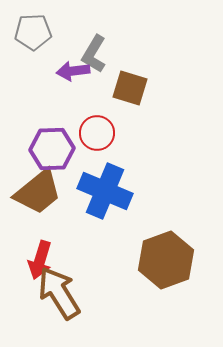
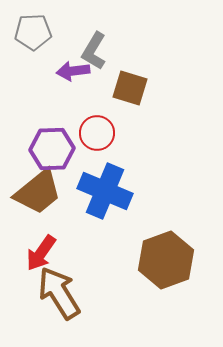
gray L-shape: moved 3 px up
red arrow: moved 1 px right, 7 px up; rotated 18 degrees clockwise
